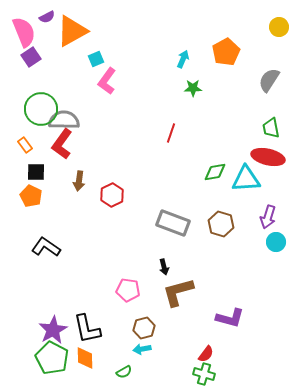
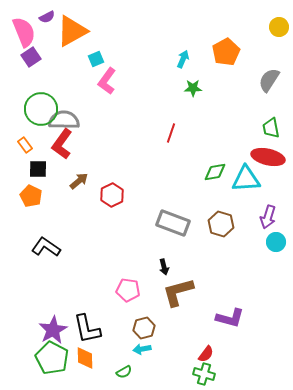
black square at (36, 172): moved 2 px right, 3 px up
brown arrow at (79, 181): rotated 138 degrees counterclockwise
